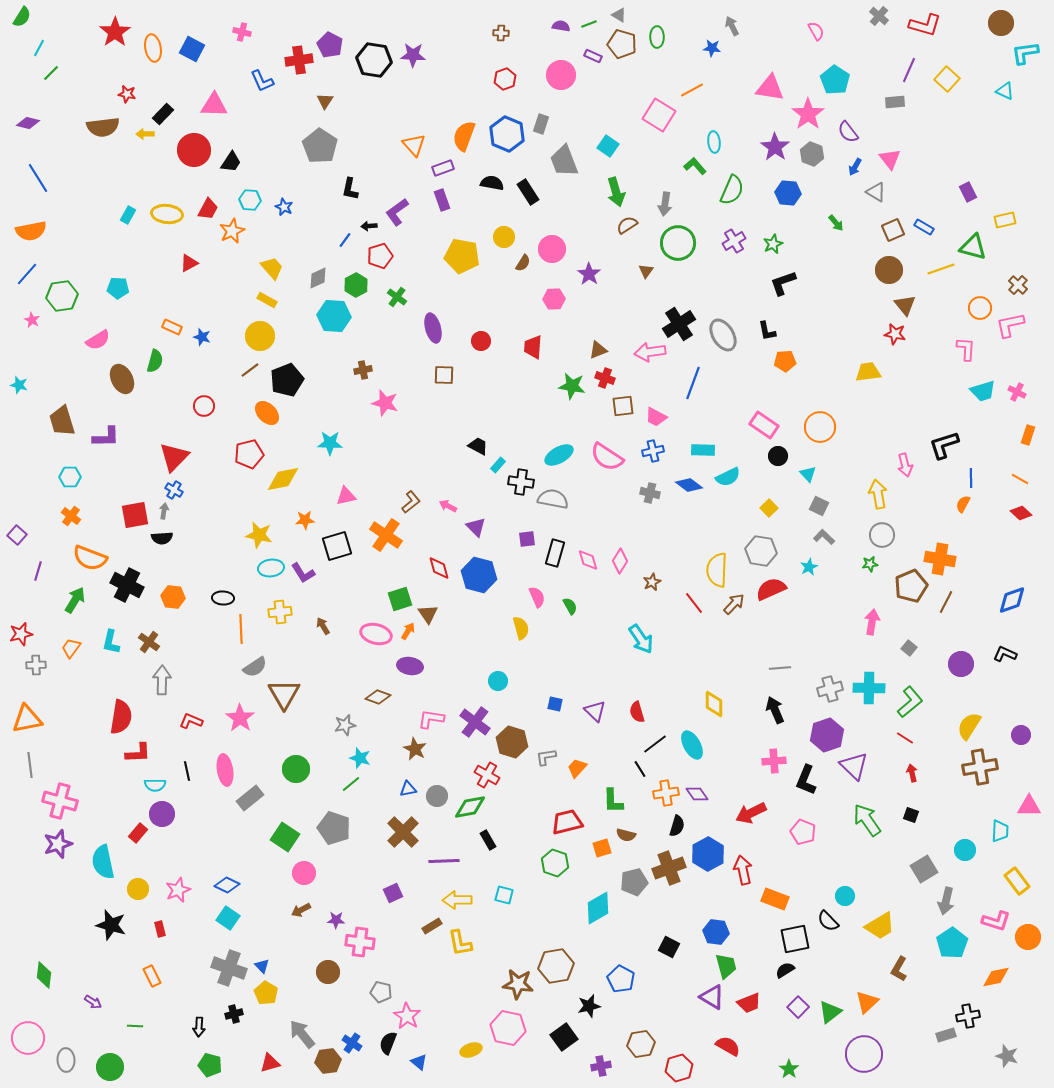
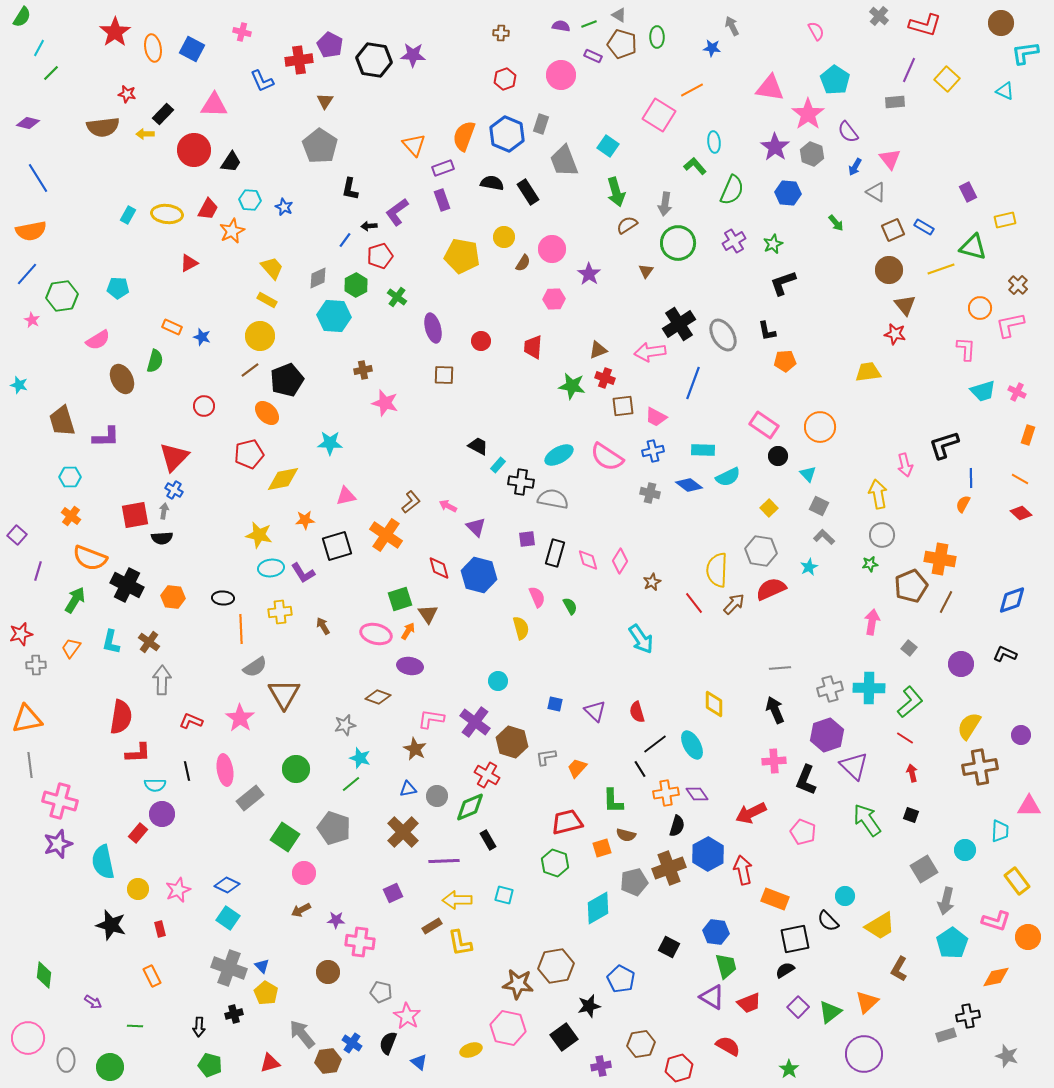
green diamond at (470, 807): rotated 12 degrees counterclockwise
